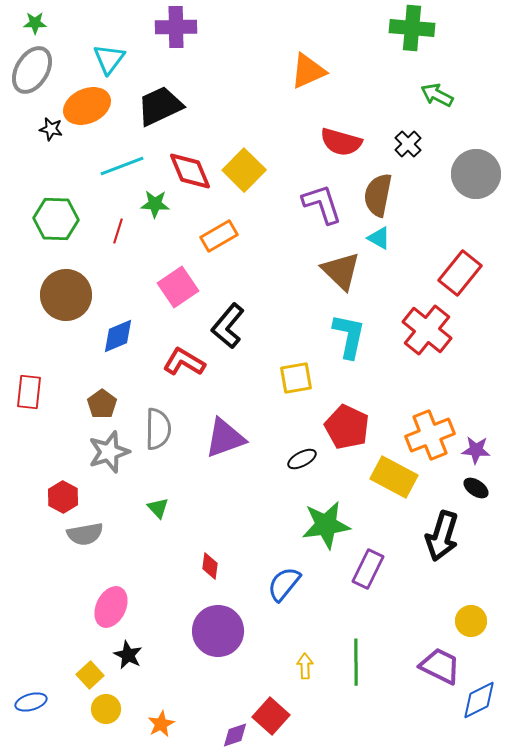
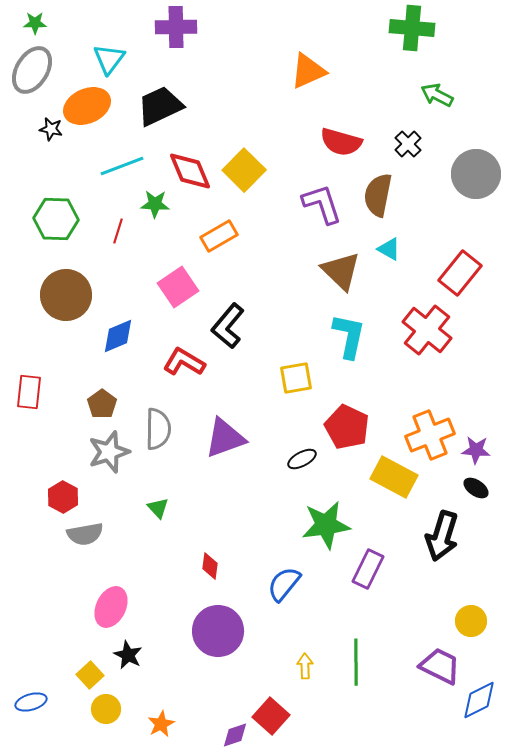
cyan triangle at (379, 238): moved 10 px right, 11 px down
